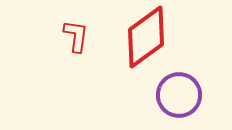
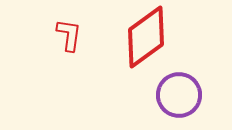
red L-shape: moved 7 px left, 1 px up
